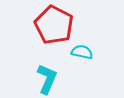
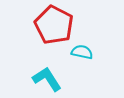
cyan L-shape: rotated 56 degrees counterclockwise
